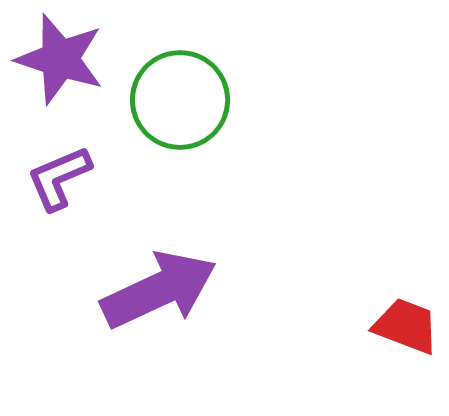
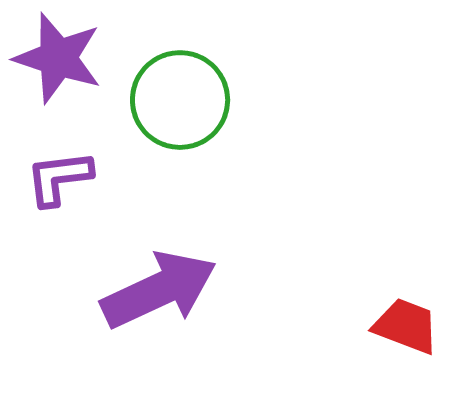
purple star: moved 2 px left, 1 px up
purple L-shape: rotated 16 degrees clockwise
